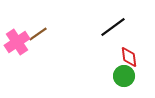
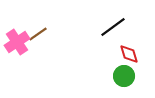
red diamond: moved 3 px up; rotated 10 degrees counterclockwise
